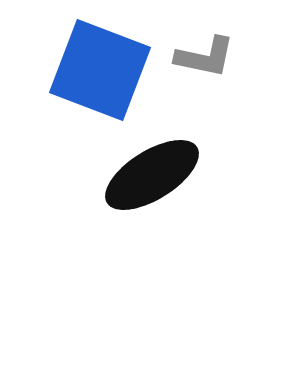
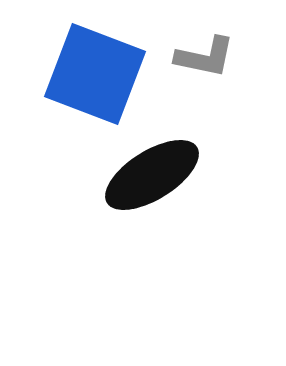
blue square: moved 5 px left, 4 px down
